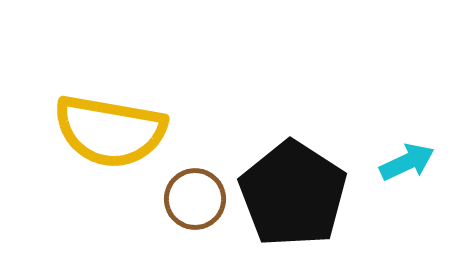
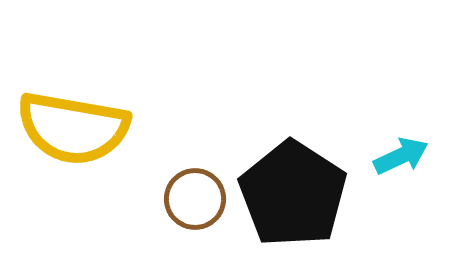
yellow semicircle: moved 37 px left, 3 px up
cyan arrow: moved 6 px left, 6 px up
